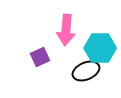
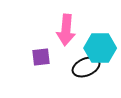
purple square: moved 1 px right; rotated 18 degrees clockwise
black ellipse: moved 4 px up
